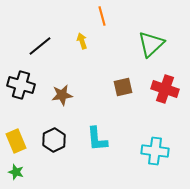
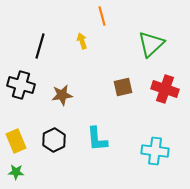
black line: rotated 35 degrees counterclockwise
green star: rotated 14 degrees counterclockwise
